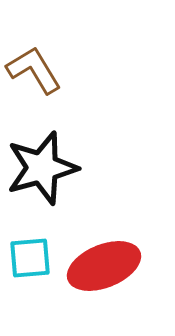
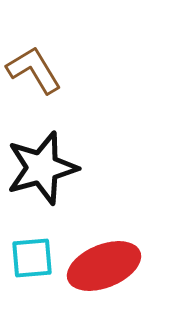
cyan square: moved 2 px right
